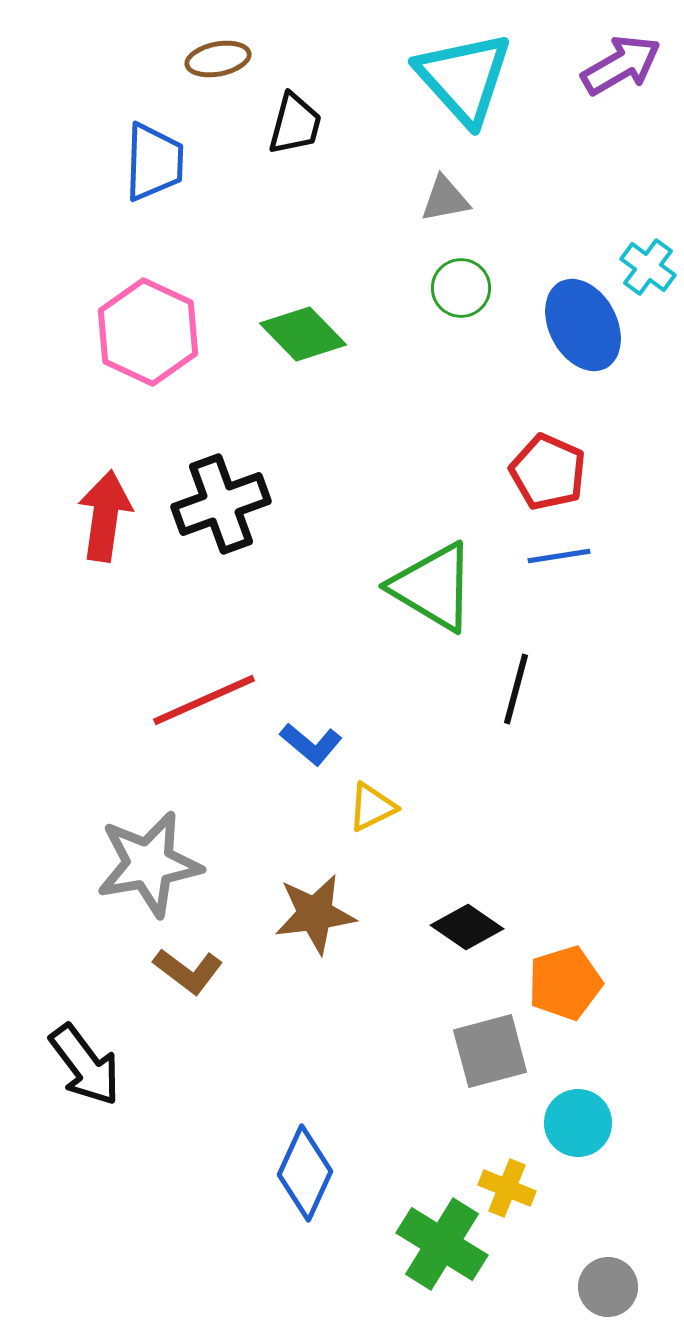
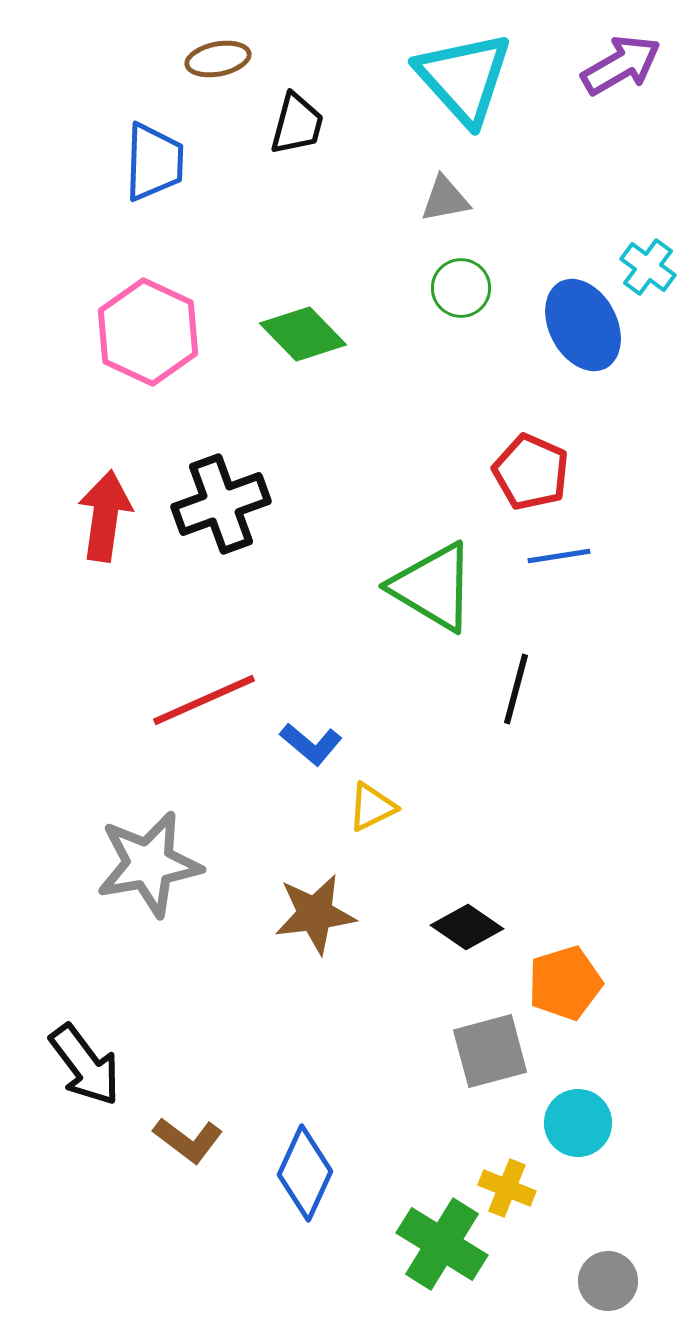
black trapezoid: moved 2 px right
red pentagon: moved 17 px left
brown L-shape: moved 169 px down
gray circle: moved 6 px up
